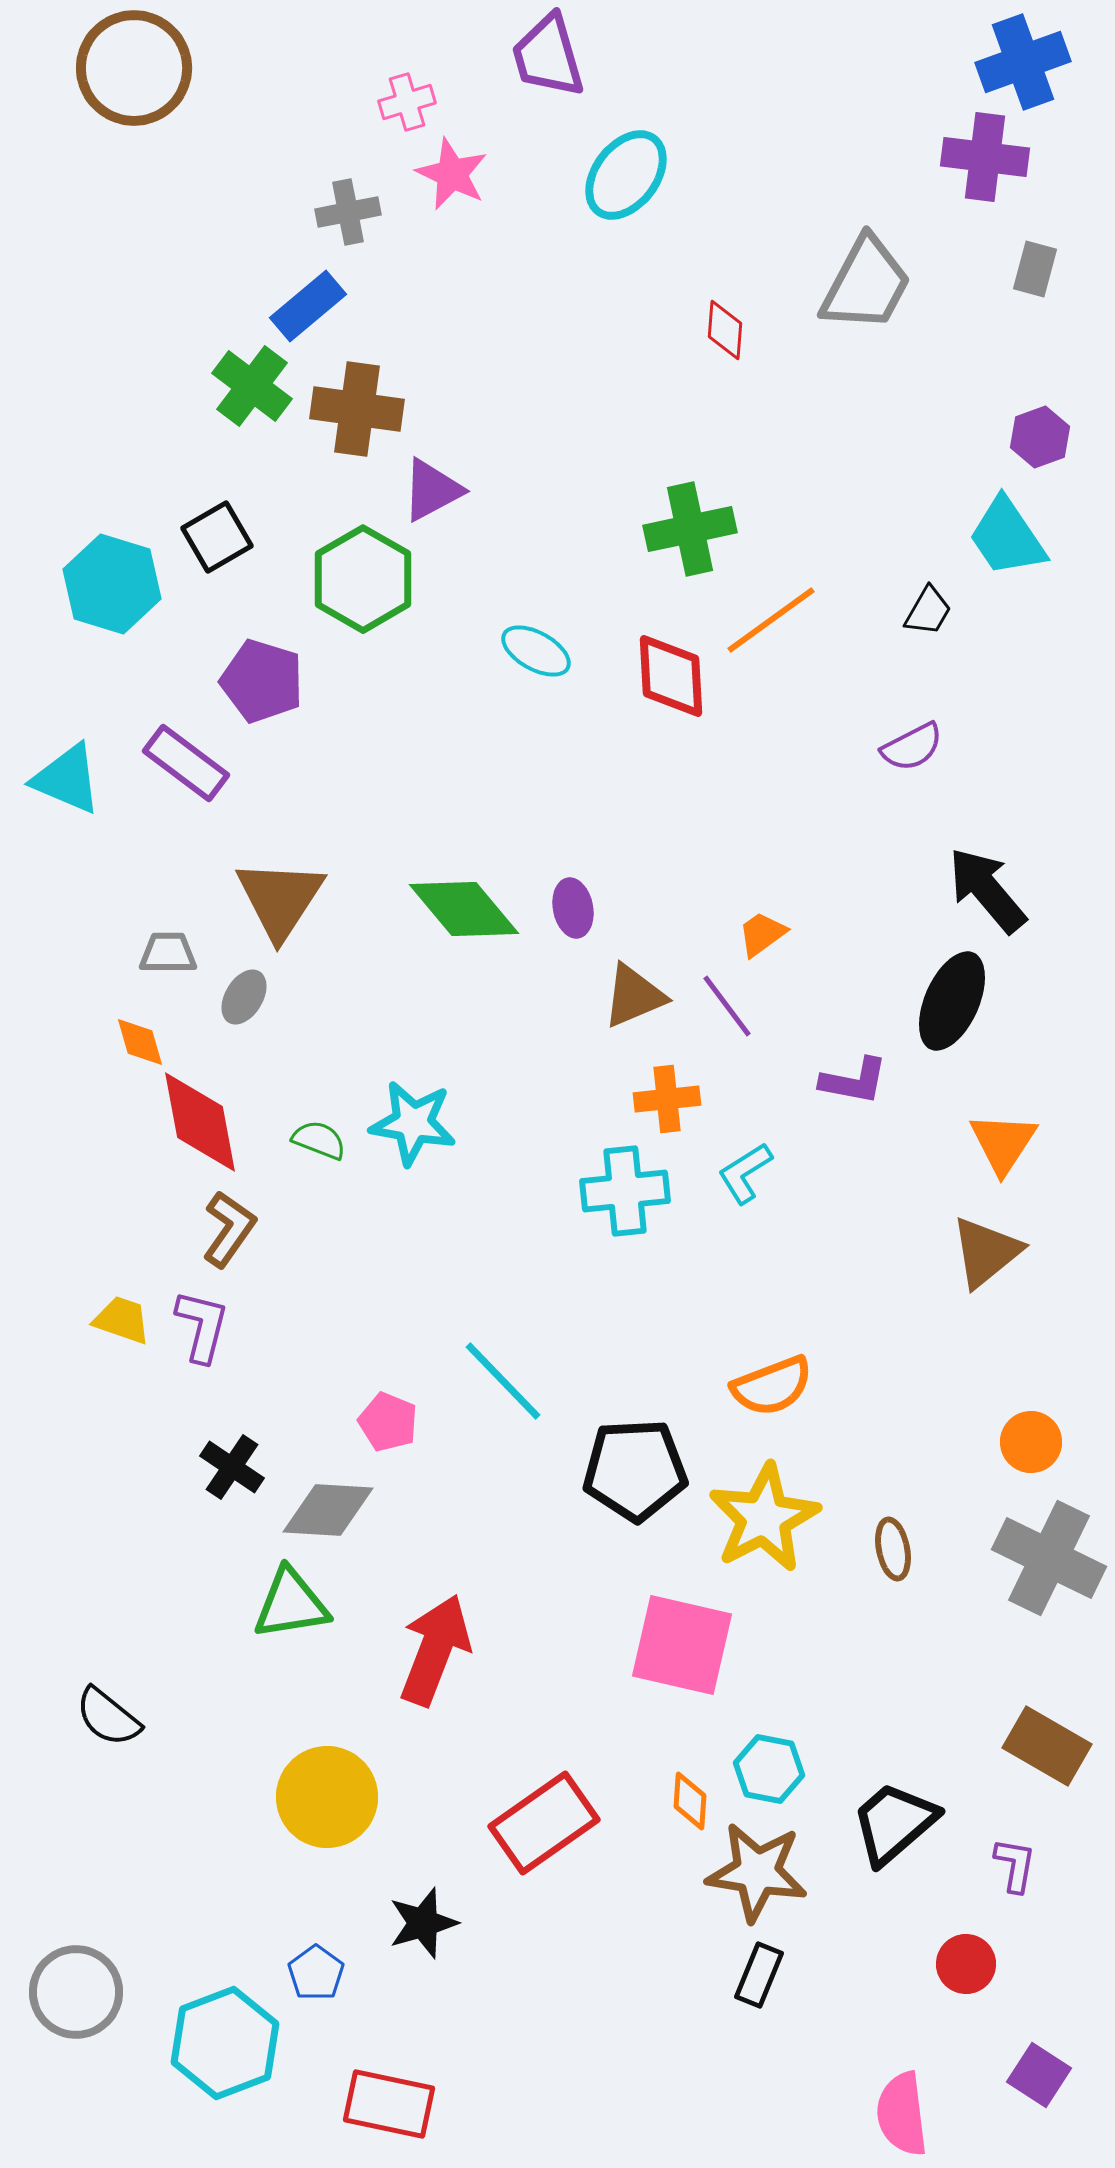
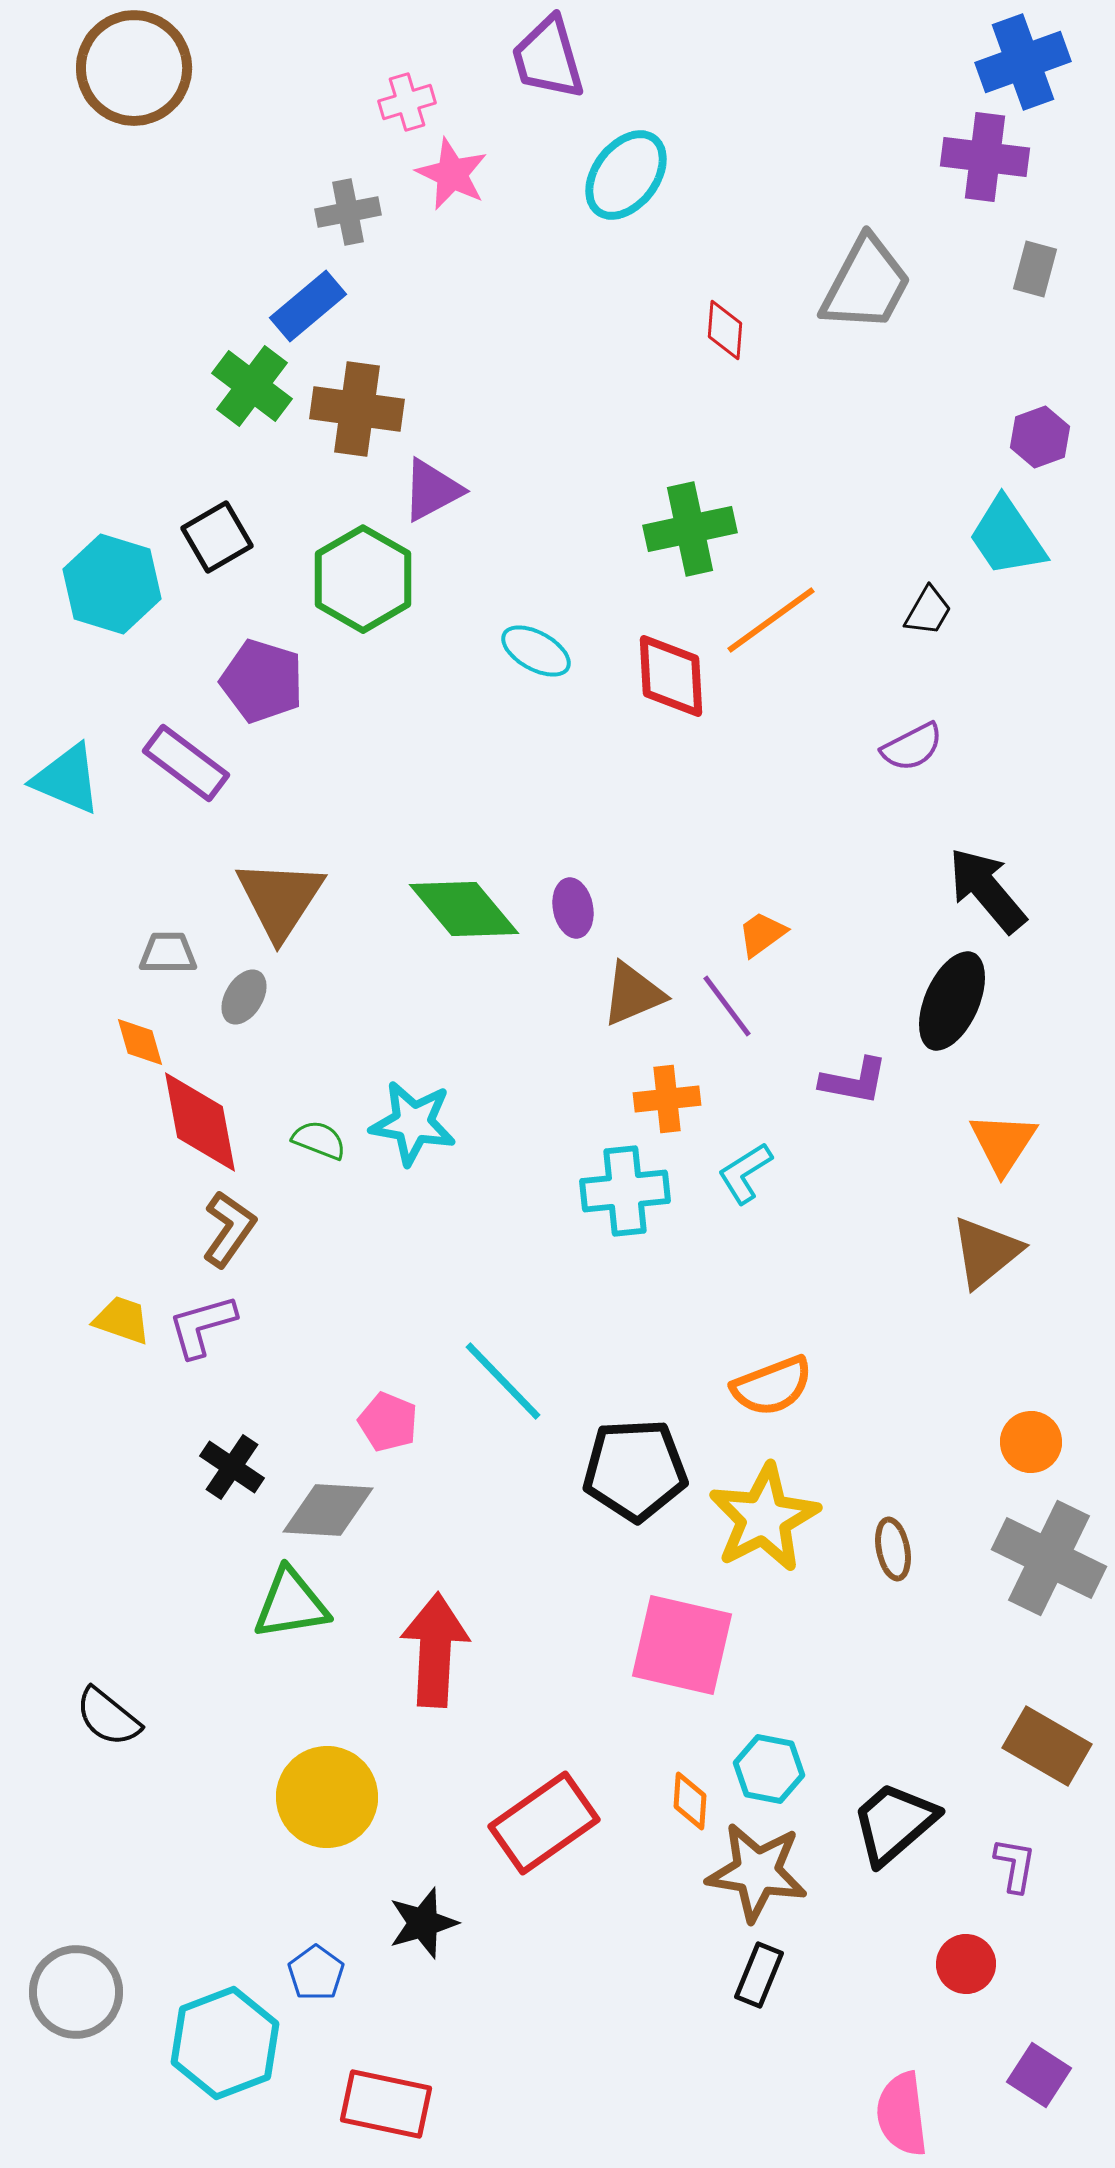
purple trapezoid at (548, 56): moved 2 px down
brown triangle at (634, 996): moved 1 px left, 2 px up
purple L-shape at (202, 1326): rotated 120 degrees counterclockwise
red arrow at (435, 1650): rotated 18 degrees counterclockwise
red rectangle at (389, 2104): moved 3 px left
